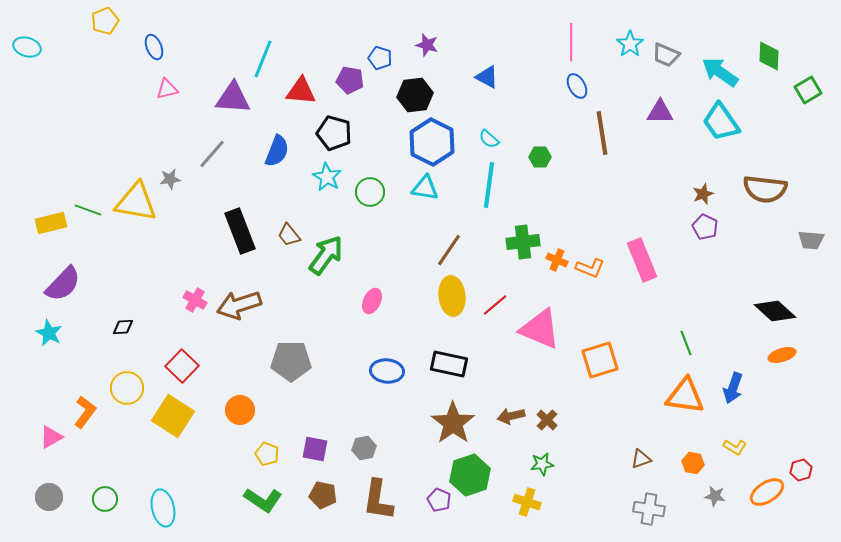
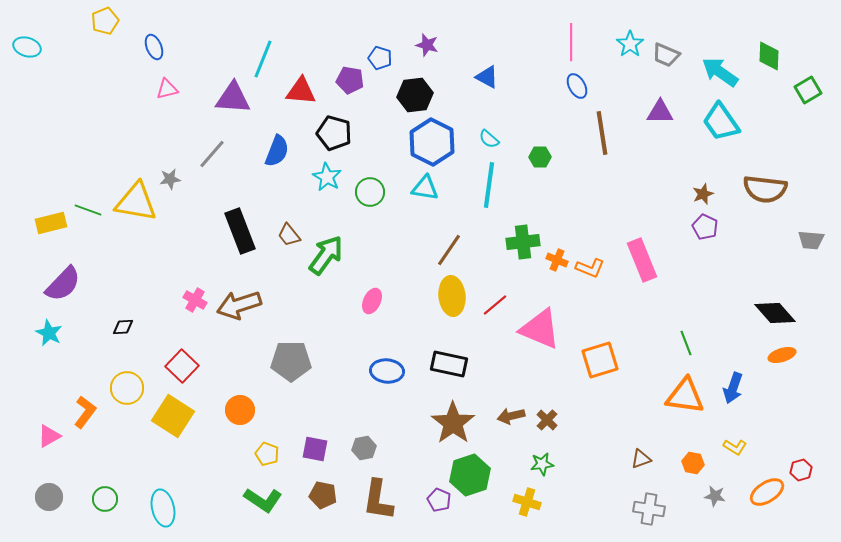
black diamond at (775, 311): moved 2 px down; rotated 6 degrees clockwise
pink triangle at (51, 437): moved 2 px left, 1 px up
